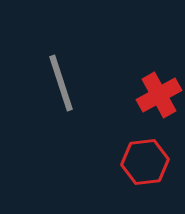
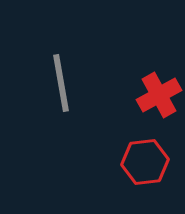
gray line: rotated 8 degrees clockwise
